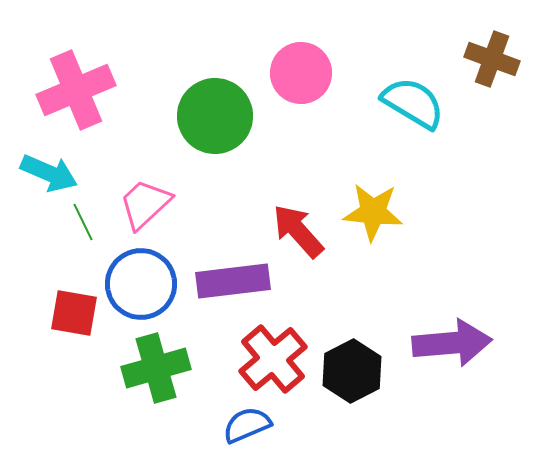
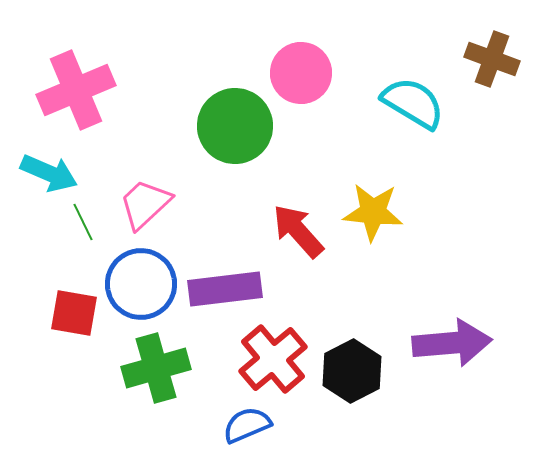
green circle: moved 20 px right, 10 px down
purple rectangle: moved 8 px left, 8 px down
